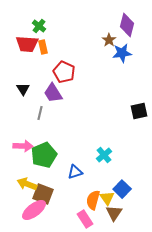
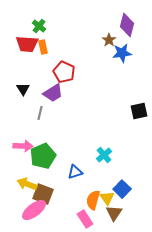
purple trapezoid: rotated 90 degrees counterclockwise
green pentagon: moved 1 px left, 1 px down
